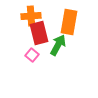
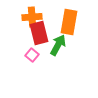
orange cross: moved 1 px right, 1 px down
